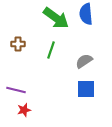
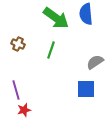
brown cross: rotated 24 degrees clockwise
gray semicircle: moved 11 px right, 1 px down
purple line: rotated 60 degrees clockwise
